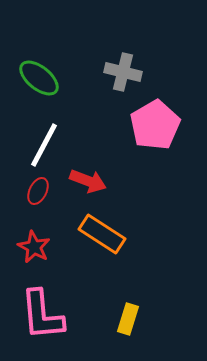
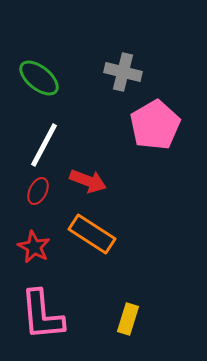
orange rectangle: moved 10 px left
